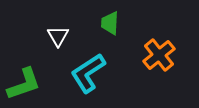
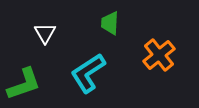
white triangle: moved 13 px left, 3 px up
